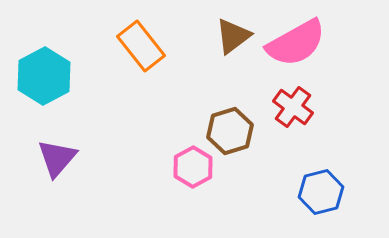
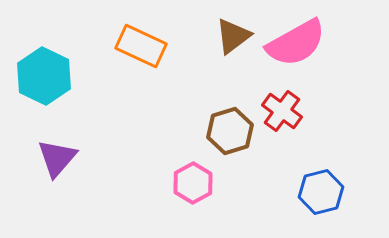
orange rectangle: rotated 27 degrees counterclockwise
cyan hexagon: rotated 6 degrees counterclockwise
red cross: moved 11 px left, 4 px down
pink hexagon: moved 16 px down
